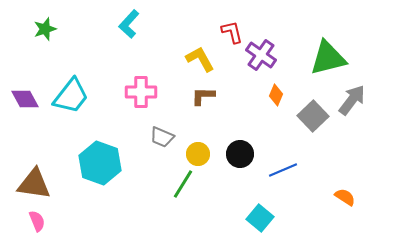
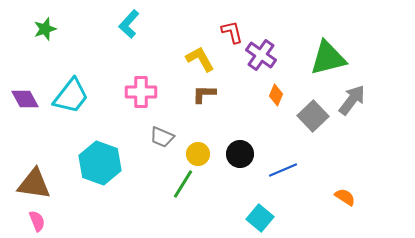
brown L-shape: moved 1 px right, 2 px up
